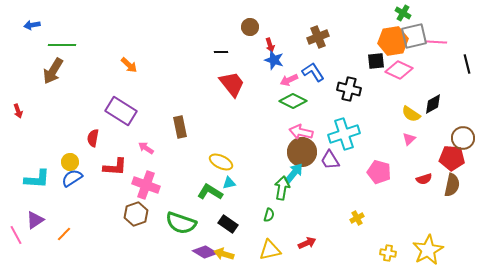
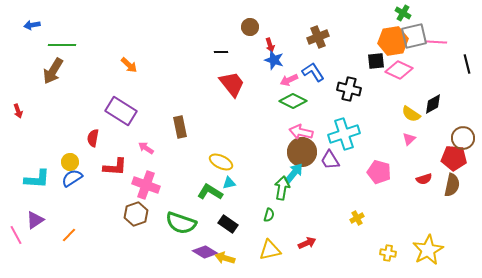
red pentagon at (452, 158): moved 2 px right
orange line at (64, 234): moved 5 px right, 1 px down
yellow arrow at (224, 254): moved 1 px right, 4 px down
